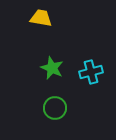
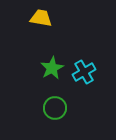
green star: rotated 20 degrees clockwise
cyan cross: moved 7 px left; rotated 15 degrees counterclockwise
